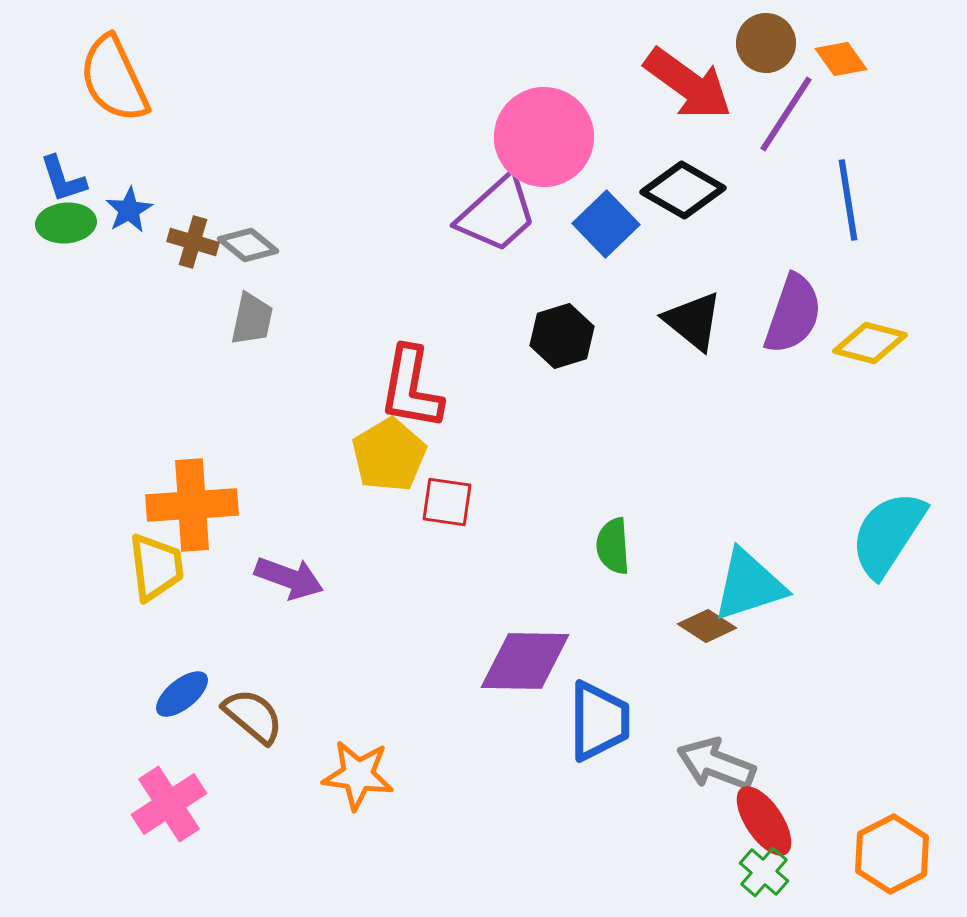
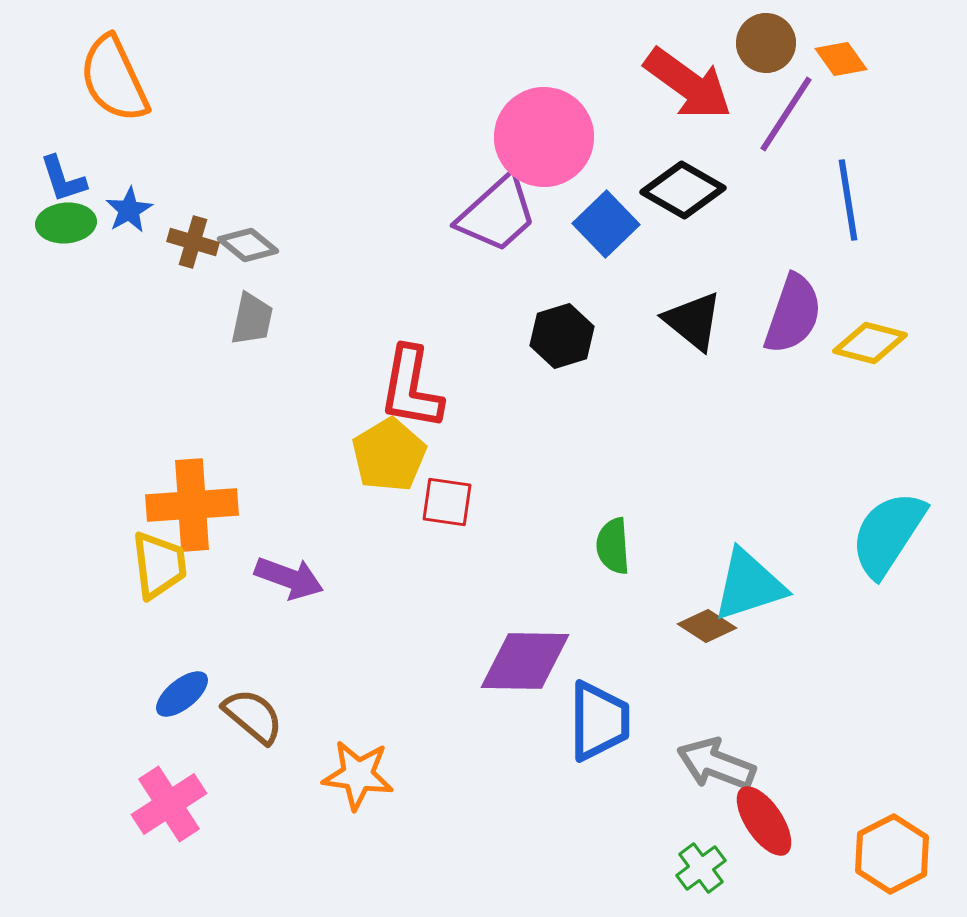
yellow trapezoid: moved 3 px right, 2 px up
green cross: moved 63 px left, 4 px up; rotated 12 degrees clockwise
